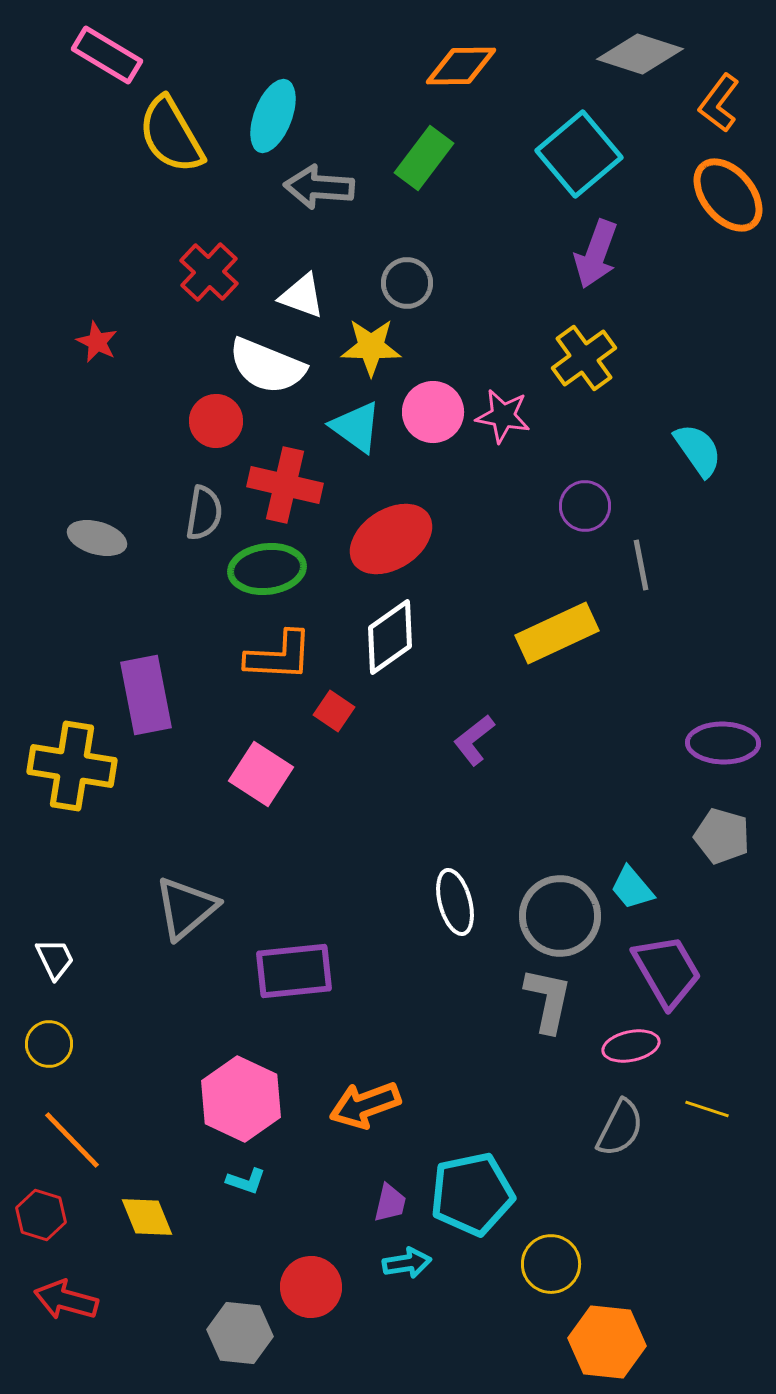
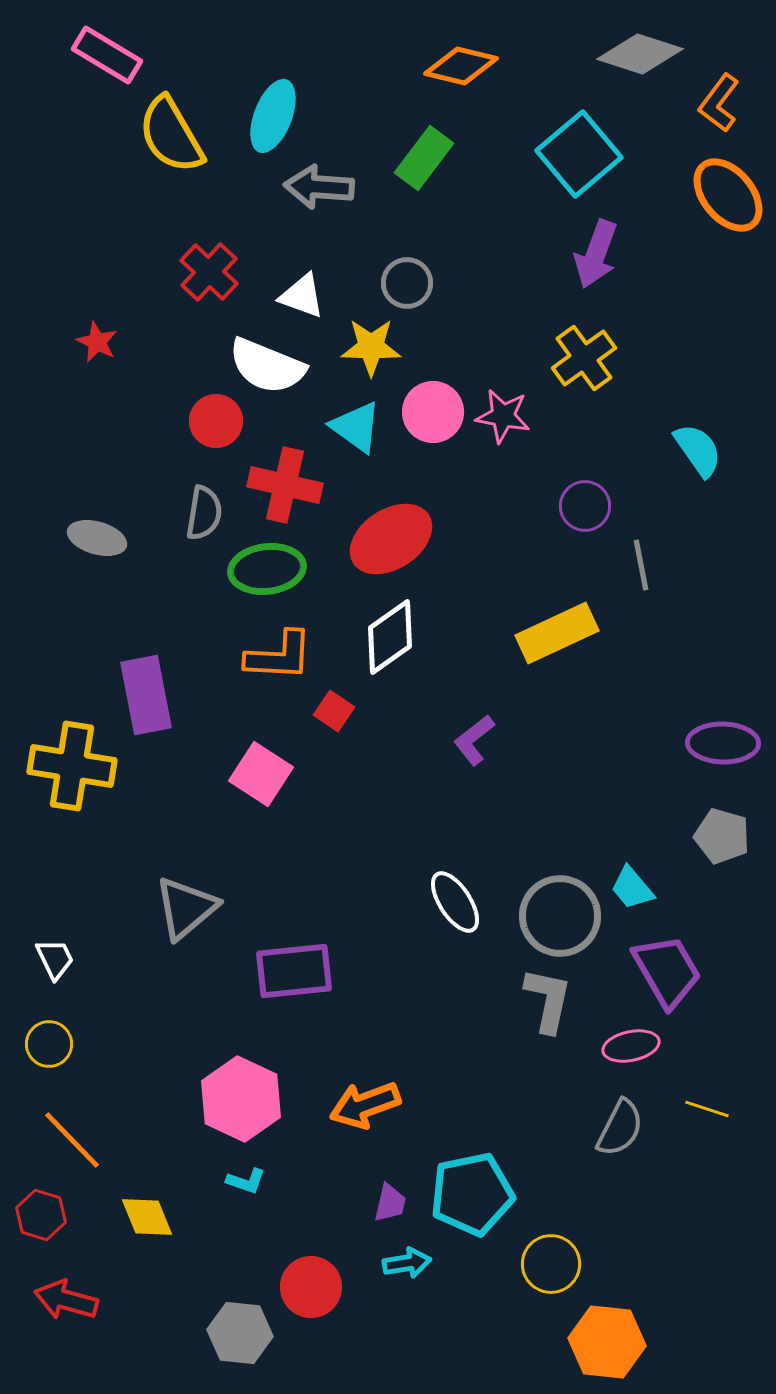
orange diamond at (461, 66): rotated 14 degrees clockwise
white ellipse at (455, 902): rotated 18 degrees counterclockwise
